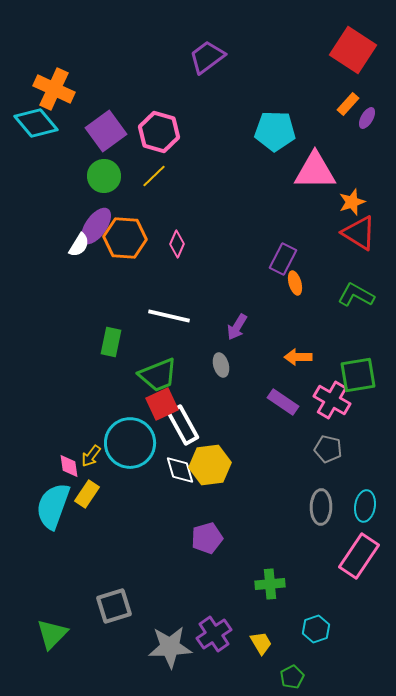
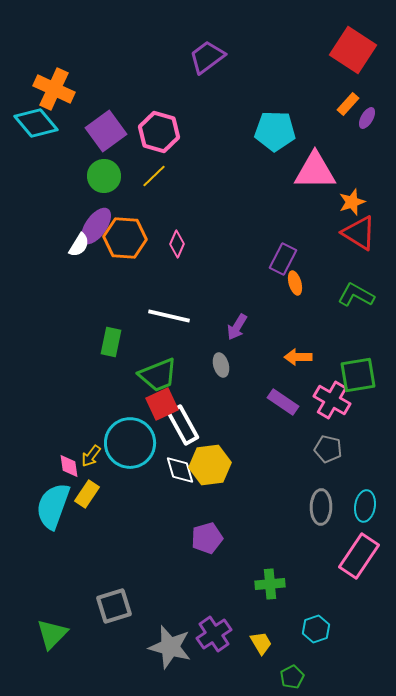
gray star at (170, 647): rotated 18 degrees clockwise
